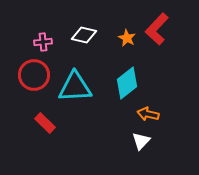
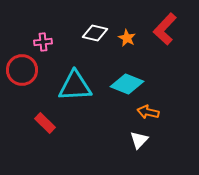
red L-shape: moved 8 px right
white diamond: moved 11 px right, 2 px up
red circle: moved 12 px left, 5 px up
cyan diamond: moved 1 px down; rotated 60 degrees clockwise
cyan triangle: moved 1 px up
orange arrow: moved 2 px up
white triangle: moved 2 px left, 1 px up
